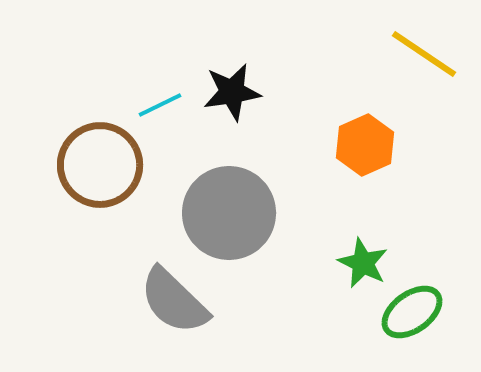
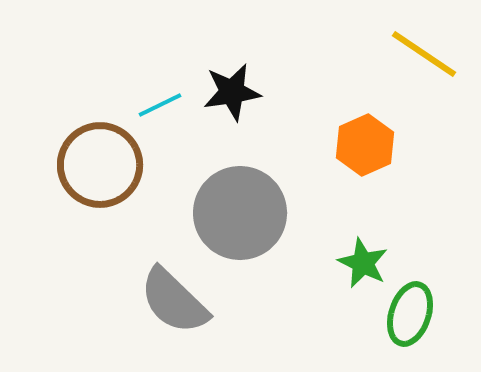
gray circle: moved 11 px right
green ellipse: moved 2 px left, 2 px down; rotated 36 degrees counterclockwise
